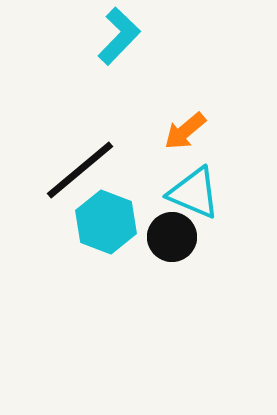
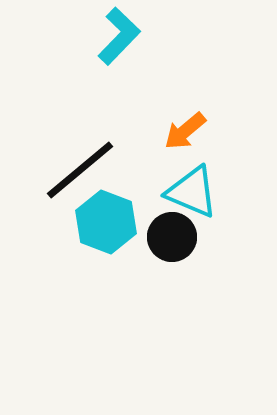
cyan triangle: moved 2 px left, 1 px up
